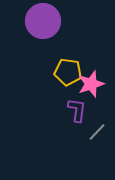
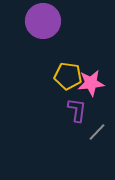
yellow pentagon: moved 4 px down
pink star: moved 1 px up; rotated 12 degrees clockwise
